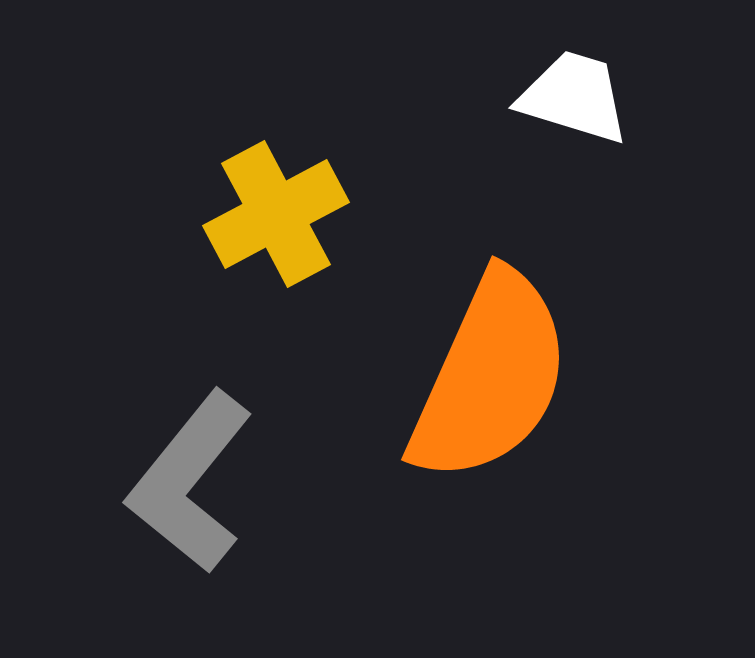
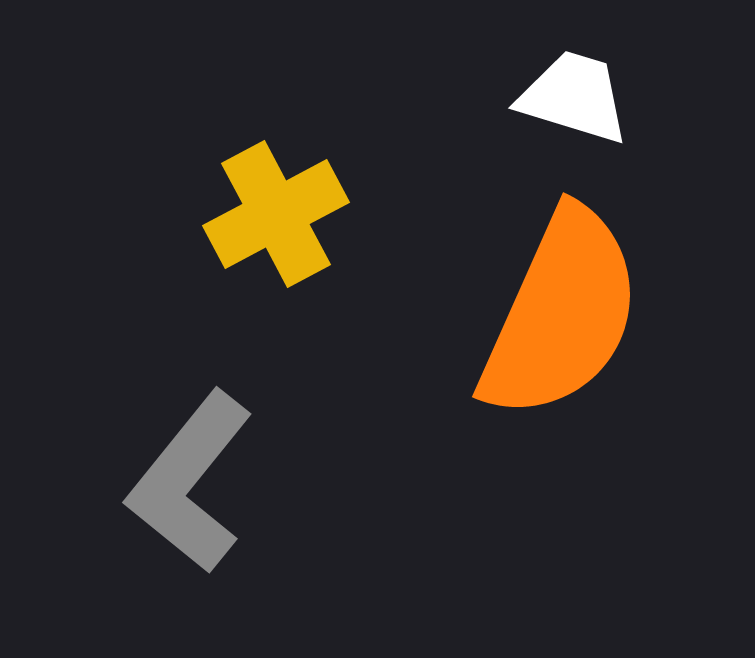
orange semicircle: moved 71 px right, 63 px up
